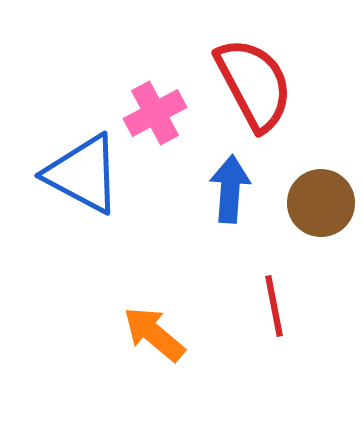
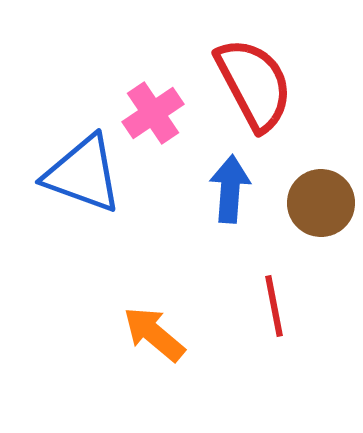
pink cross: moved 2 px left; rotated 6 degrees counterclockwise
blue triangle: rotated 8 degrees counterclockwise
